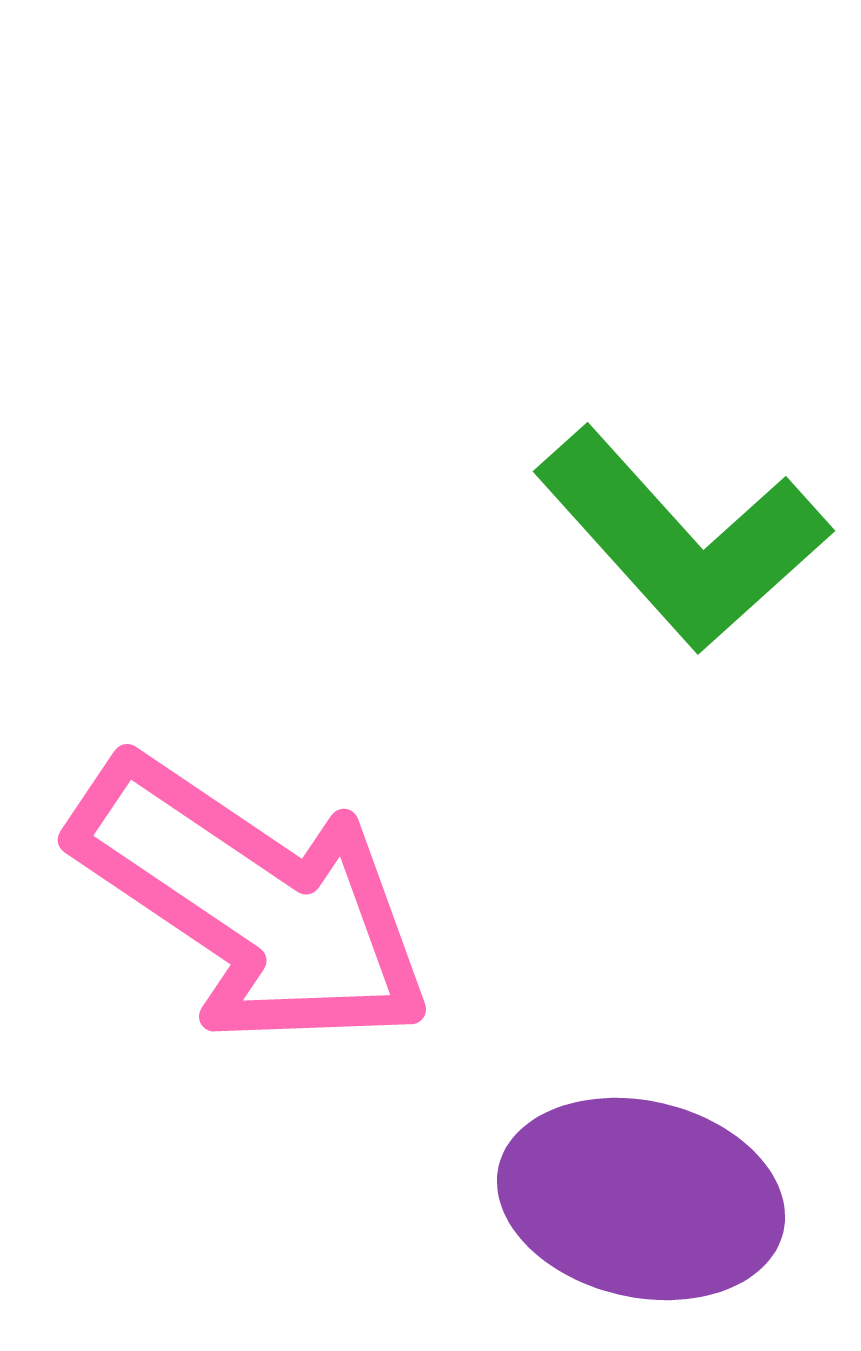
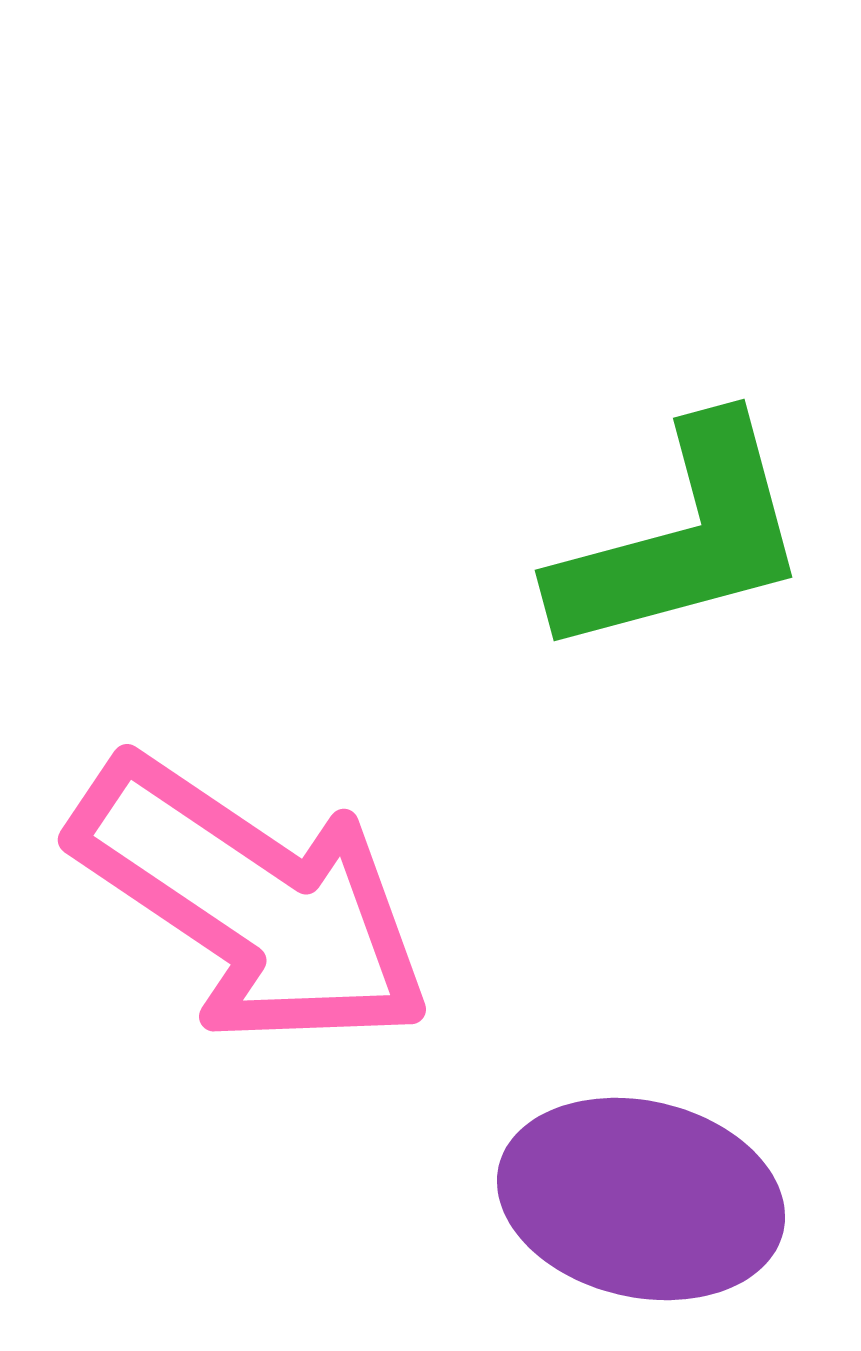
green L-shape: rotated 63 degrees counterclockwise
